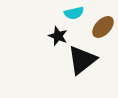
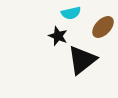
cyan semicircle: moved 3 px left
